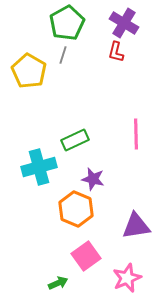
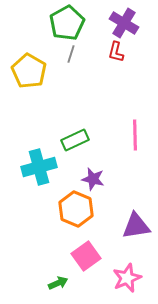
gray line: moved 8 px right, 1 px up
pink line: moved 1 px left, 1 px down
